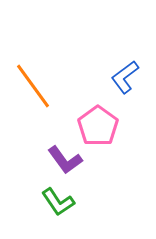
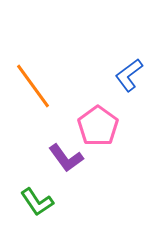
blue L-shape: moved 4 px right, 2 px up
purple L-shape: moved 1 px right, 2 px up
green L-shape: moved 21 px left
